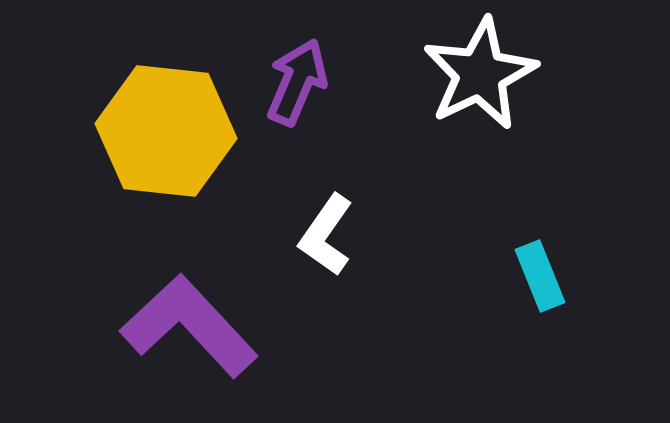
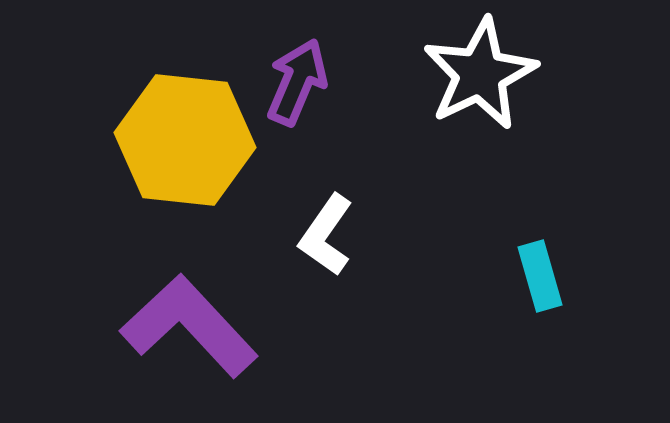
yellow hexagon: moved 19 px right, 9 px down
cyan rectangle: rotated 6 degrees clockwise
